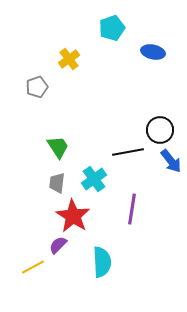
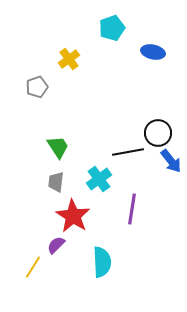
black circle: moved 2 px left, 3 px down
cyan cross: moved 5 px right
gray trapezoid: moved 1 px left, 1 px up
purple semicircle: moved 2 px left
yellow line: rotated 30 degrees counterclockwise
